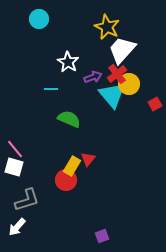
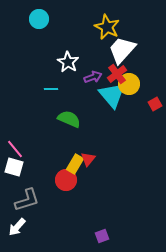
yellow rectangle: moved 3 px right, 2 px up
